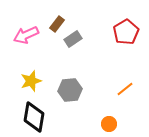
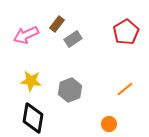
yellow star: rotated 25 degrees clockwise
gray hexagon: rotated 15 degrees counterclockwise
black diamond: moved 1 px left, 1 px down
